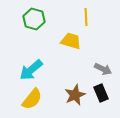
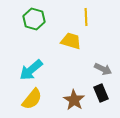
brown star: moved 1 px left, 5 px down; rotated 15 degrees counterclockwise
